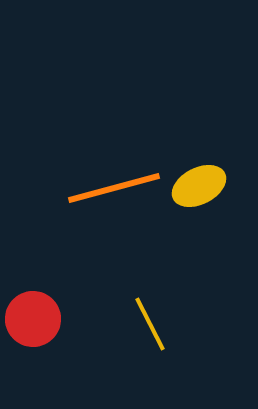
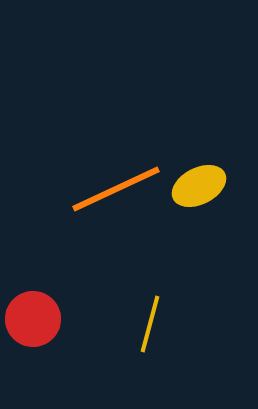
orange line: moved 2 px right, 1 px down; rotated 10 degrees counterclockwise
yellow line: rotated 42 degrees clockwise
